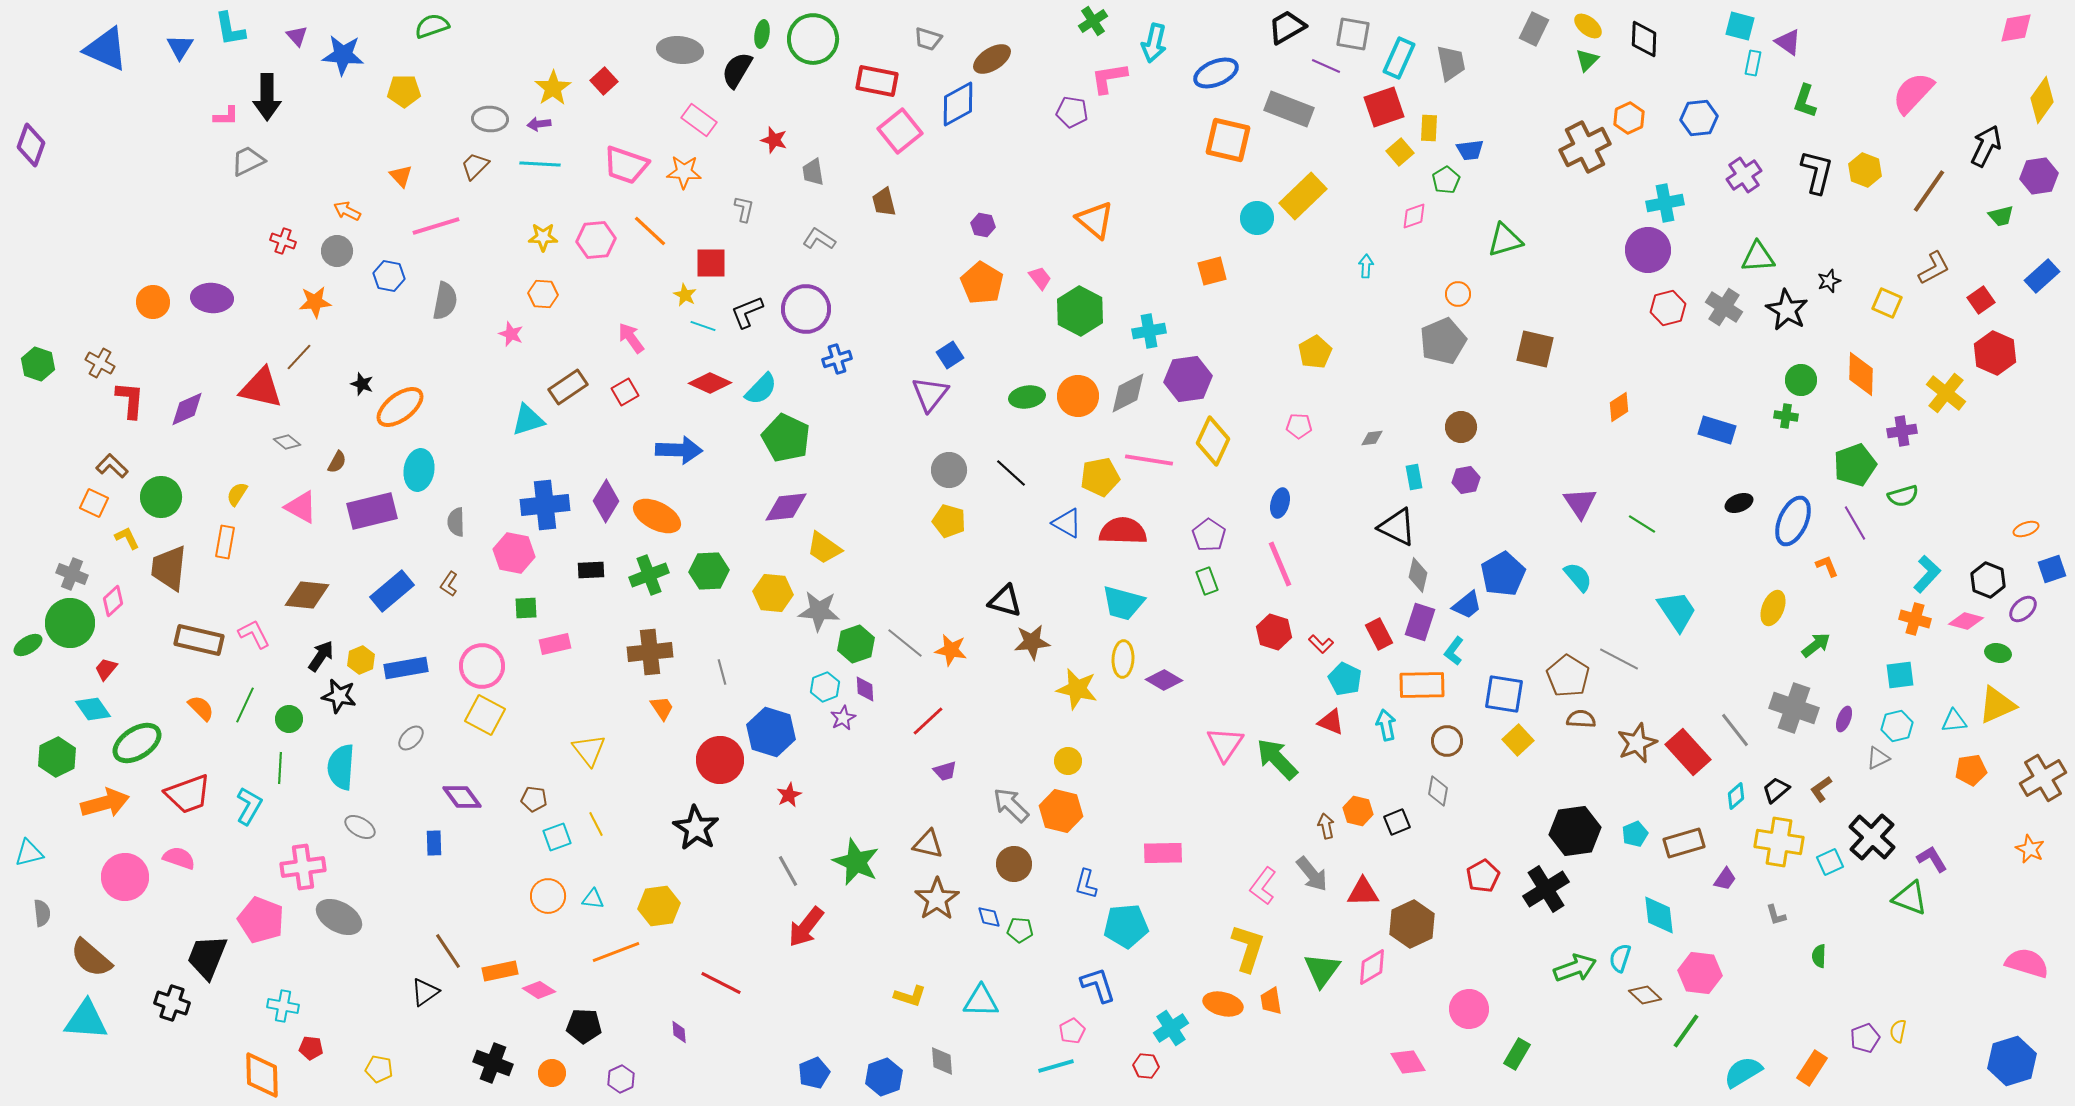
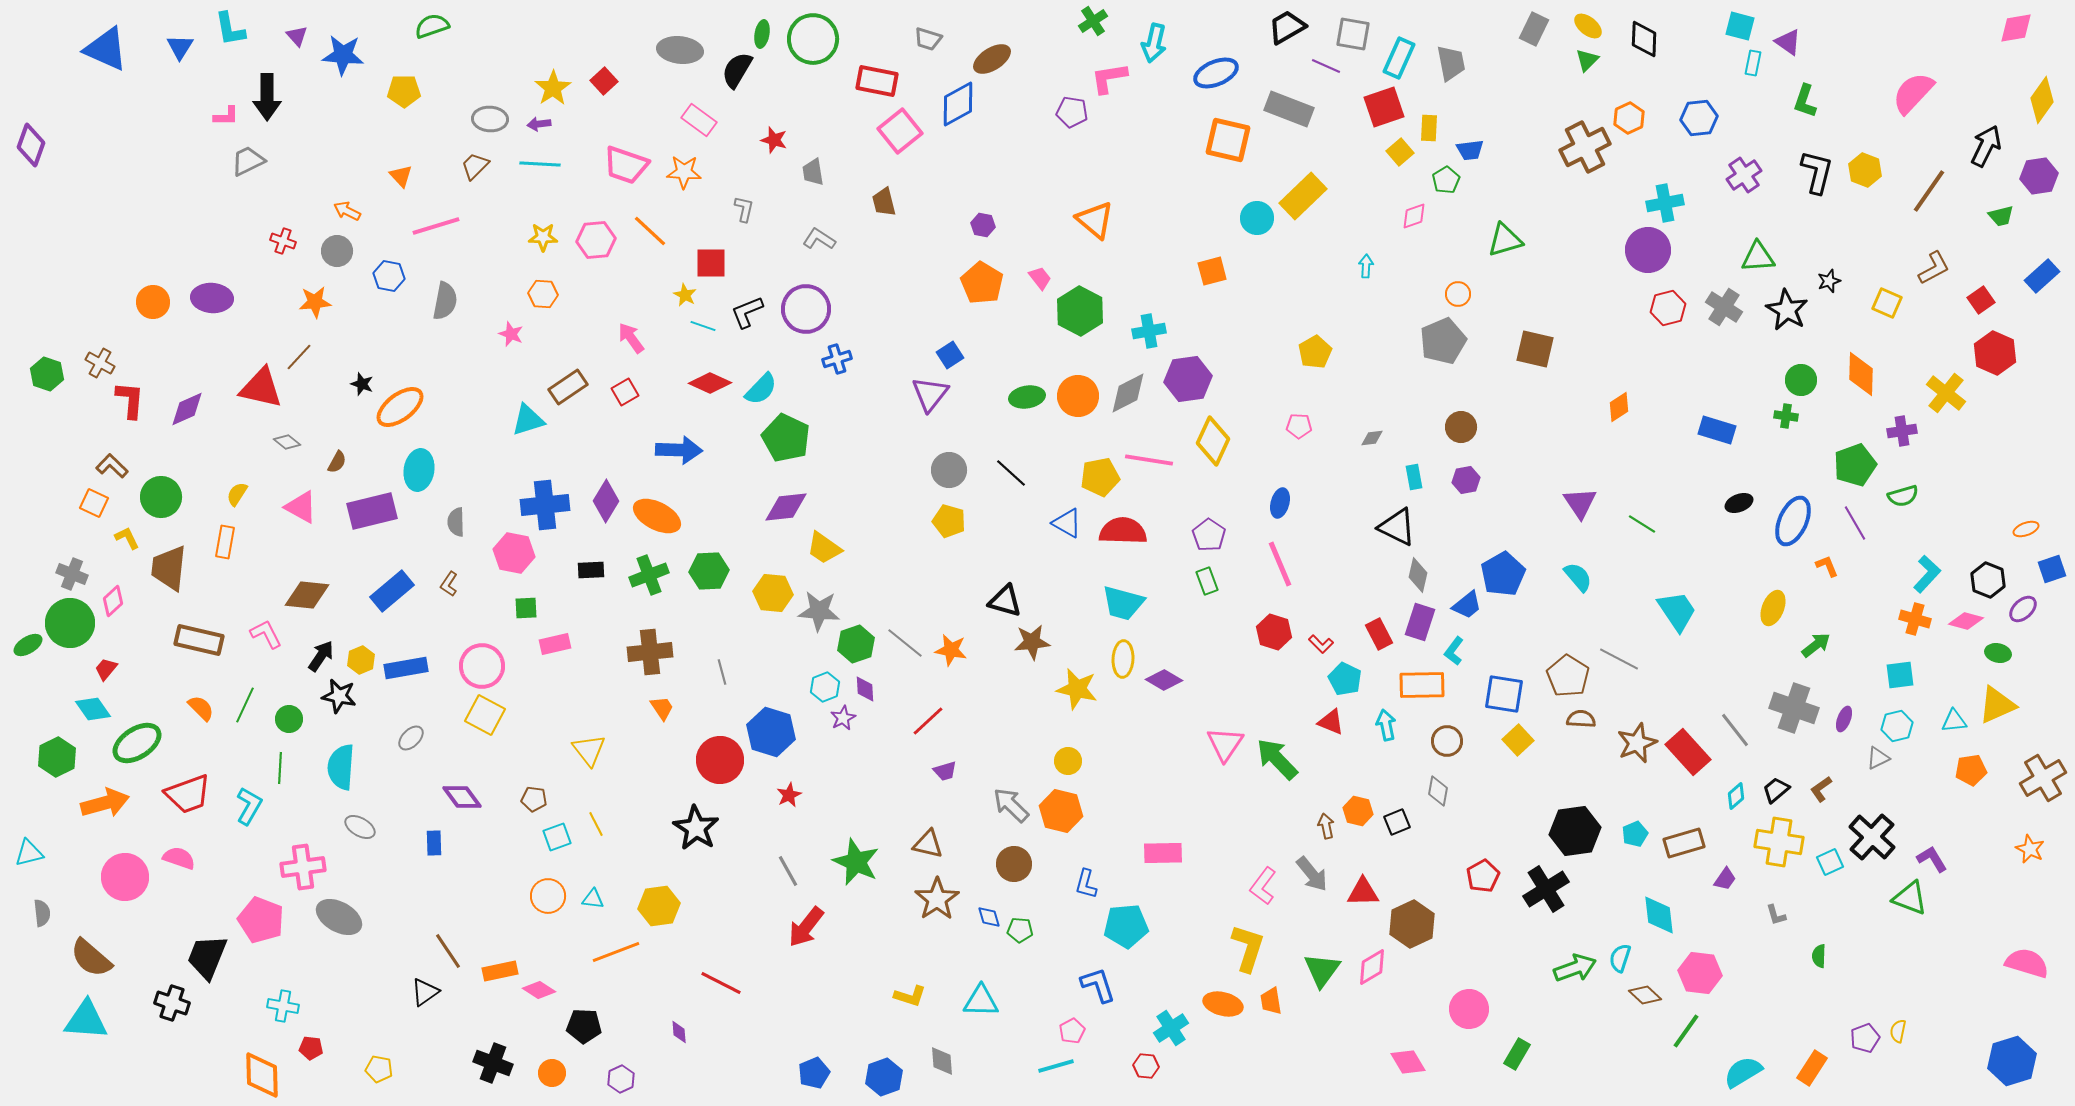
green hexagon at (38, 364): moved 9 px right, 10 px down
pink L-shape at (254, 634): moved 12 px right
